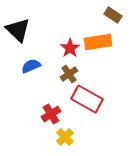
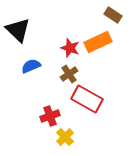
orange rectangle: rotated 16 degrees counterclockwise
red star: rotated 18 degrees counterclockwise
red cross: moved 1 px left, 2 px down; rotated 12 degrees clockwise
